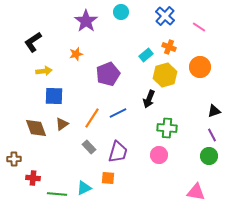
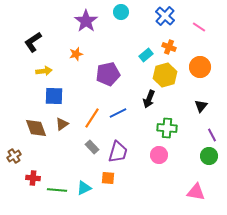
purple pentagon: rotated 10 degrees clockwise
black triangle: moved 13 px left, 5 px up; rotated 32 degrees counterclockwise
gray rectangle: moved 3 px right
brown cross: moved 3 px up; rotated 32 degrees counterclockwise
green line: moved 4 px up
